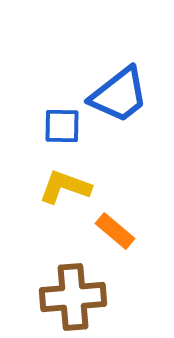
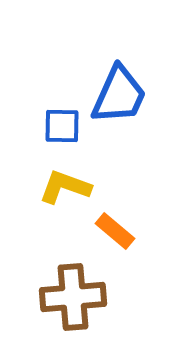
blue trapezoid: rotated 28 degrees counterclockwise
